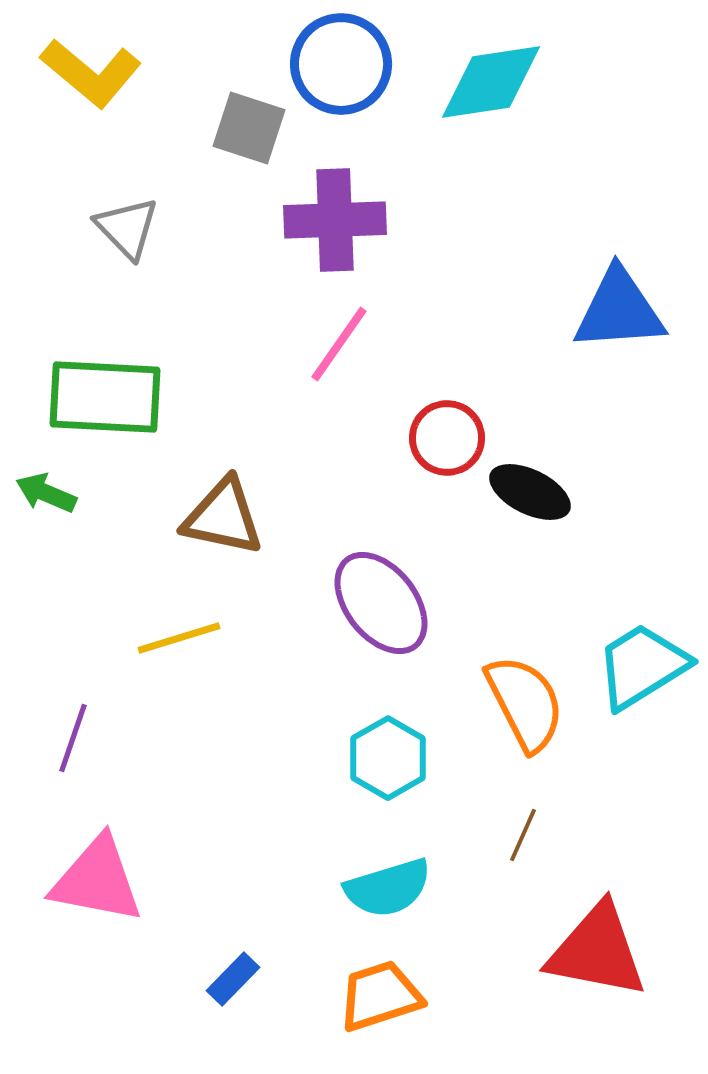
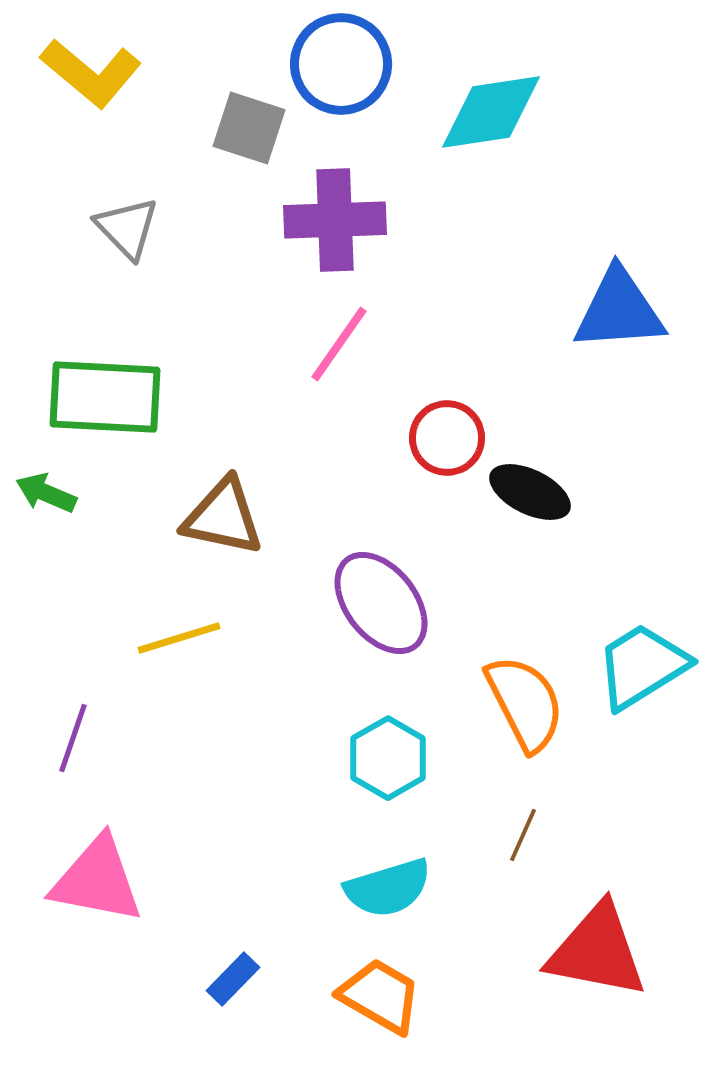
cyan diamond: moved 30 px down
orange trapezoid: rotated 48 degrees clockwise
